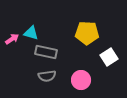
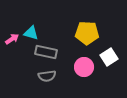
pink circle: moved 3 px right, 13 px up
